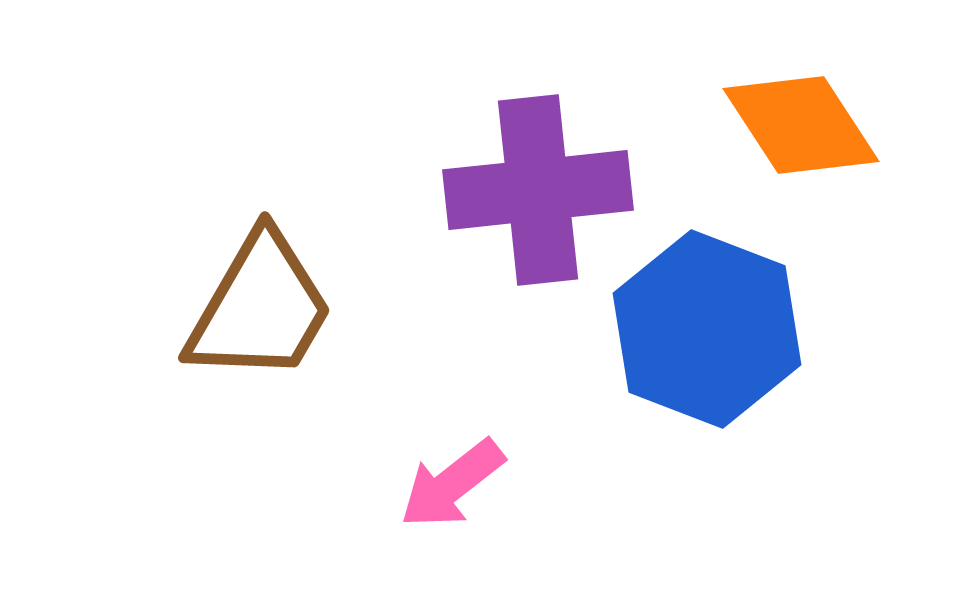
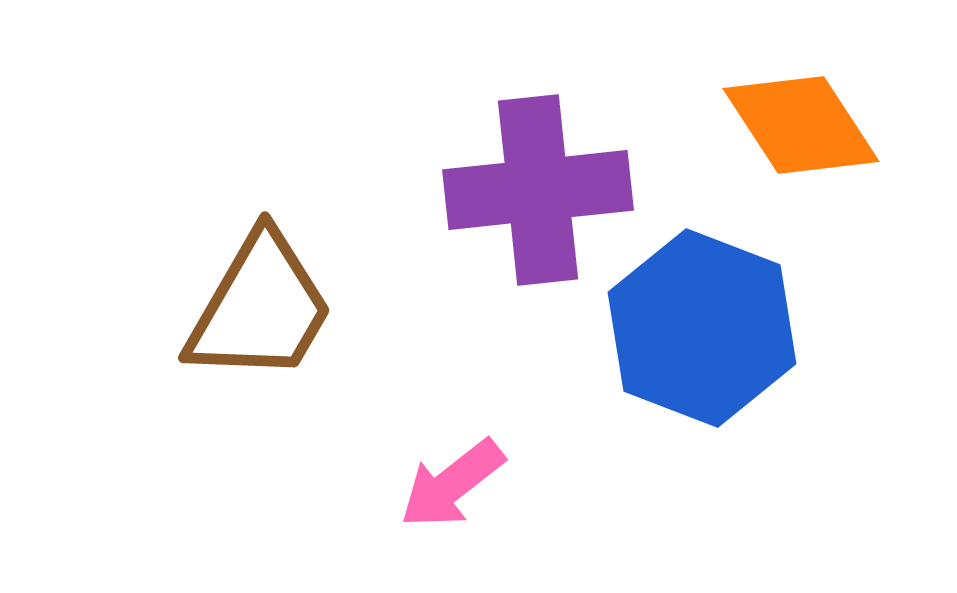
blue hexagon: moved 5 px left, 1 px up
